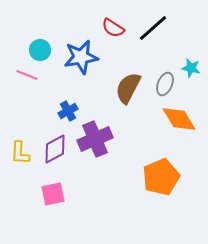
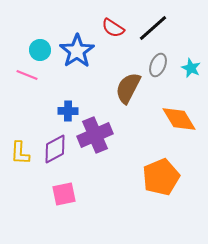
blue star: moved 4 px left, 6 px up; rotated 24 degrees counterclockwise
cyan star: rotated 12 degrees clockwise
gray ellipse: moved 7 px left, 19 px up
blue cross: rotated 30 degrees clockwise
purple cross: moved 4 px up
pink square: moved 11 px right
